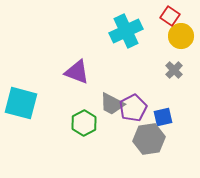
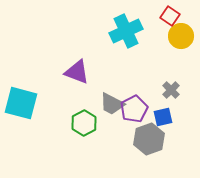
gray cross: moved 3 px left, 20 px down
purple pentagon: moved 1 px right, 1 px down
gray hexagon: rotated 12 degrees counterclockwise
